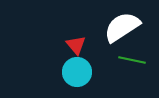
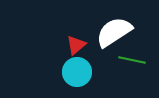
white semicircle: moved 8 px left, 5 px down
red triangle: rotated 30 degrees clockwise
